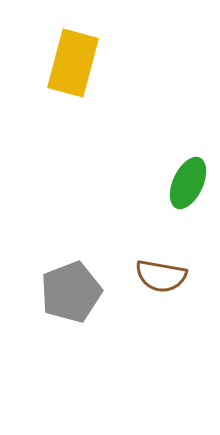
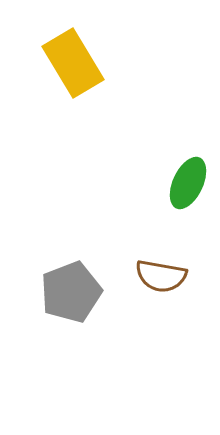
yellow rectangle: rotated 46 degrees counterclockwise
